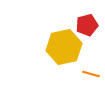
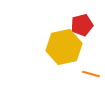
red pentagon: moved 5 px left
